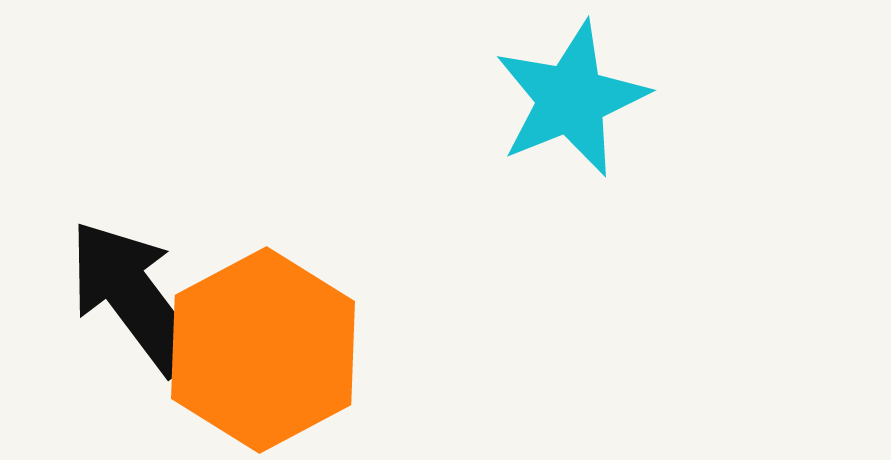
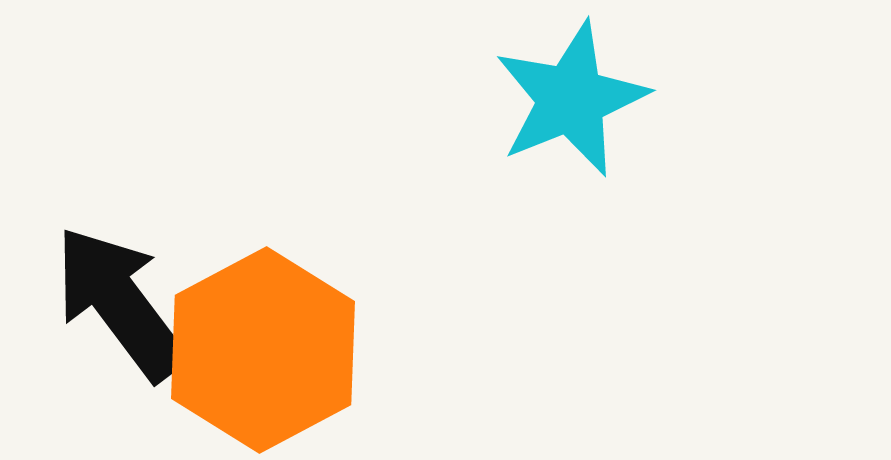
black arrow: moved 14 px left, 6 px down
